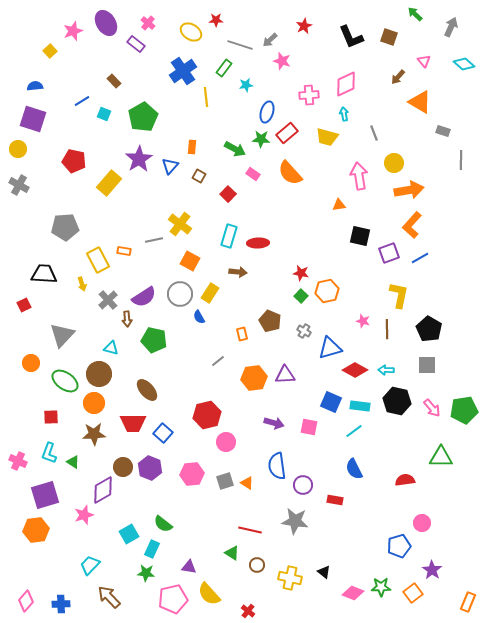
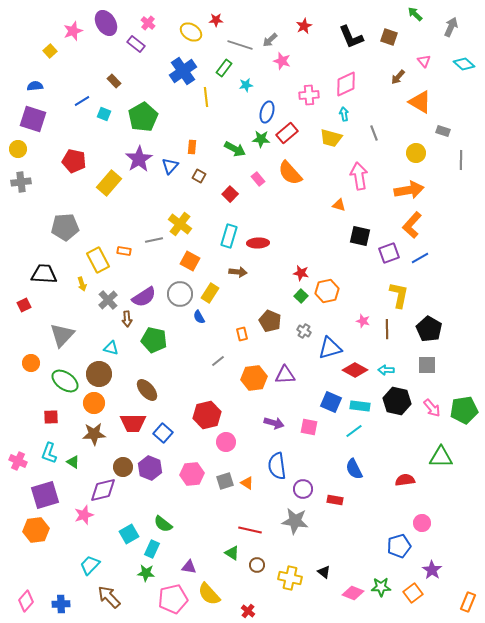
yellow trapezoid at (327, 137): moved 4 px right, 1 px down
yellow circle at (394, 163): moved 22 px right, 10 px up
pink rectangle at (253, 174): moved 5 px right, 5 px down; rotated 16 degrees clockwise
gray cross at (19, 185): moved 2 px right, 3 px up; rotated 36 degrees counterclockwise
red square at (228, 194): moved 2 px right
orange triangle at (339, 205): rotated 24 degrees clockwise
purple circle at (303, 485): moved 4 px down
purple diamond at (103, 490): rotated 16 degrees clockwise
